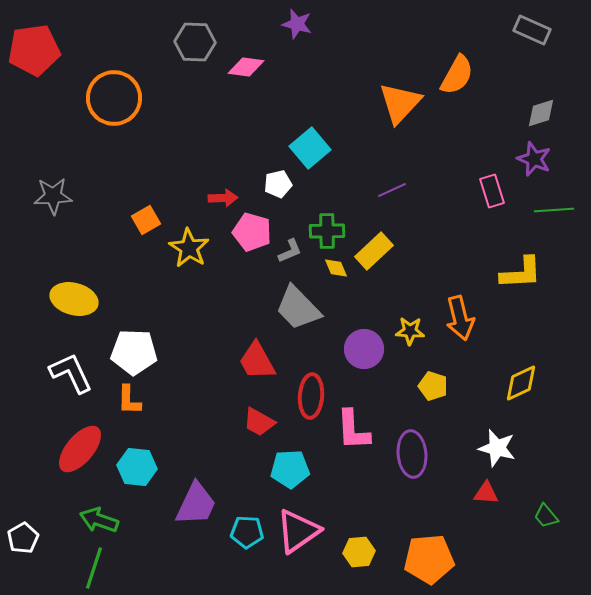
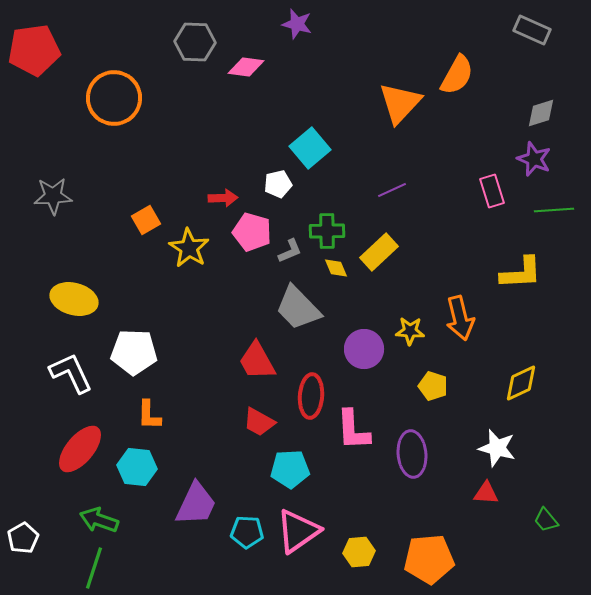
yellow rectangle at (374, 251): moved 5 px right, 1 px down
orange L-shape at (129, 400): moved 20 px right, 15 px down
green trapezoid at (546, 516): moved 4 px down
